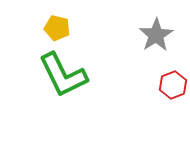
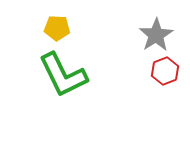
yellow pentagon: rotated 10 degrees counterclockwise
red hexagon: moved 8 px left, 14 px up
